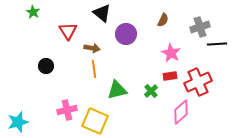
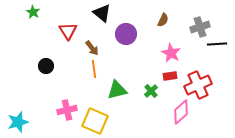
brown arrow: rotated 42 degrees clockwise
red cross: moved 3 px down
